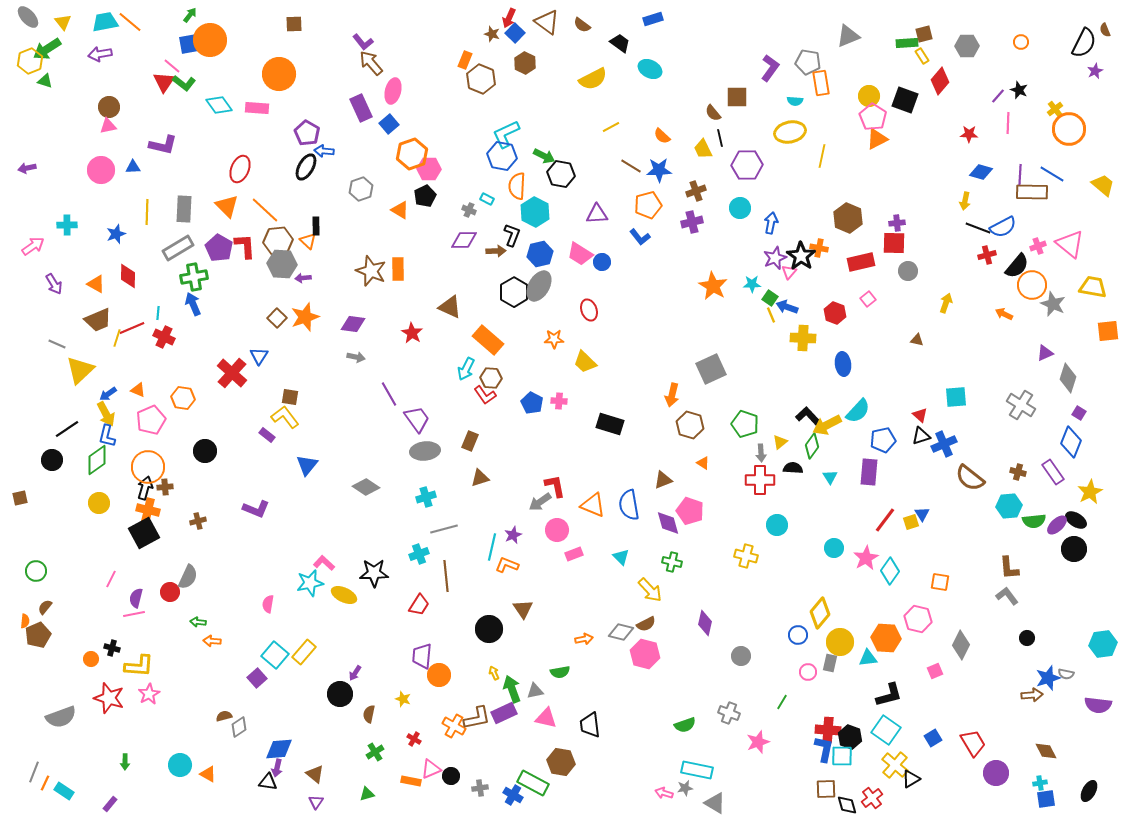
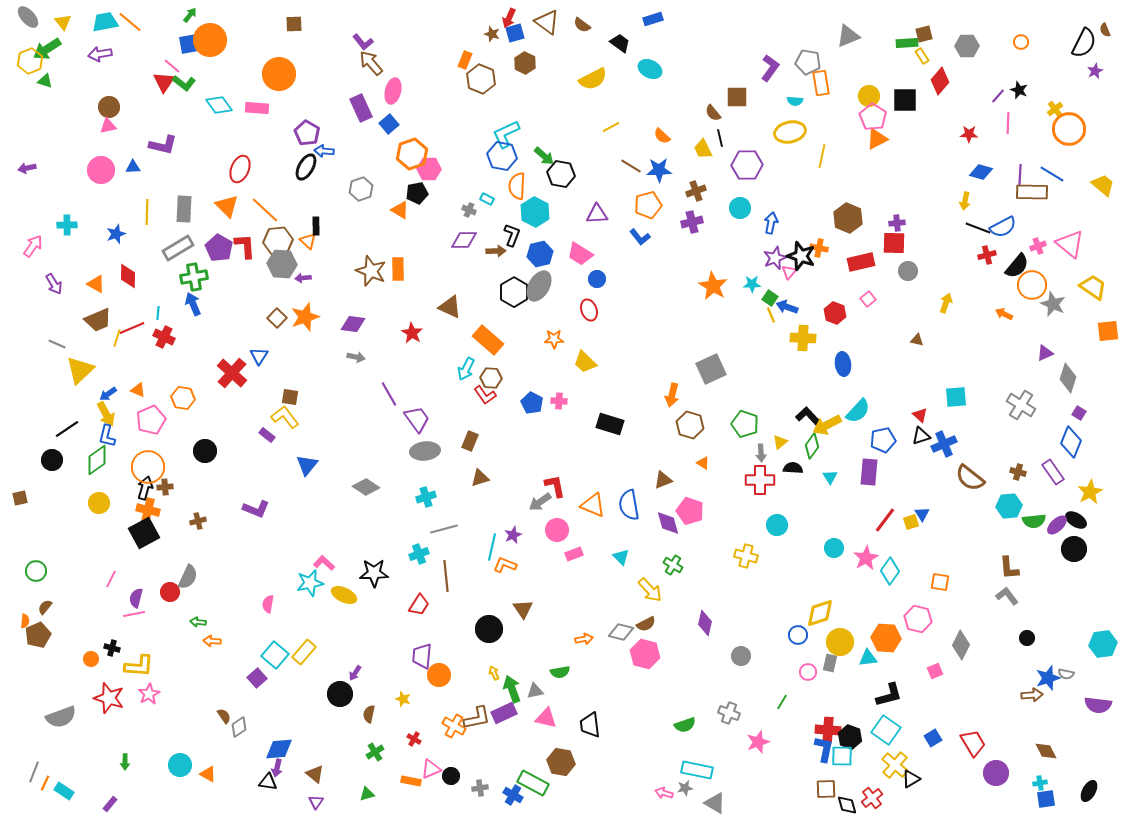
blue square at (515, 33): rotated 30 degrees clockwise
black square at (905, 100): rotated 20 degrees counterclockwise
green arrow at (544, 156): rotated 15 degrees clockwise
black pentagon at (425, 196): moved 8 px left, 3 px up; rotated 15 degrees clockwise
pink arrow at (33, 246): rotated 20 degrees counterclockwise
black star at (801, 256): rotated 16 degrees counterclockwise
blue circle at (602, 262): moved 5 px left, 17 px down
yellow trapezoid at (1093, 287): rotated 24 degrees clockwise
green cross at (672, 562): moved 1 px right, 3 px down; rotated 18 degrees clockwise
orange L-shape at (507, 565): moved 2 px left
yellow diamond at (820, 613): rotated 32 degrees clockwise
brown semicircle at (224, 716): rotated 70 degrees clockwise
